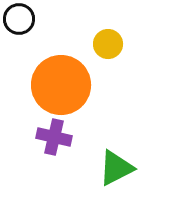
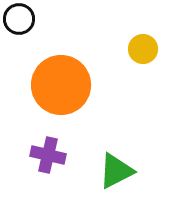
yellow circle: moved 35 px right, 5 px down
purple cross: moved 6 px left, 18 px down
green triangle: moved 3 px down
